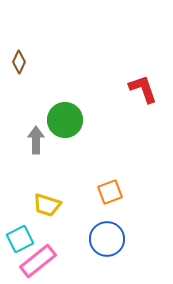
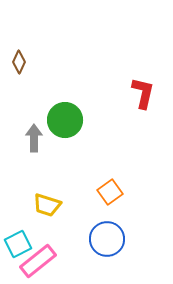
red L-shape: moved 4 px down; rotated 32 degrees clockwise
gray arrow: moved 2 px left, 2 px up
orange square: rotated 15 degrees counterclockwise
cyan square: moved 2 px left, 5 px down
